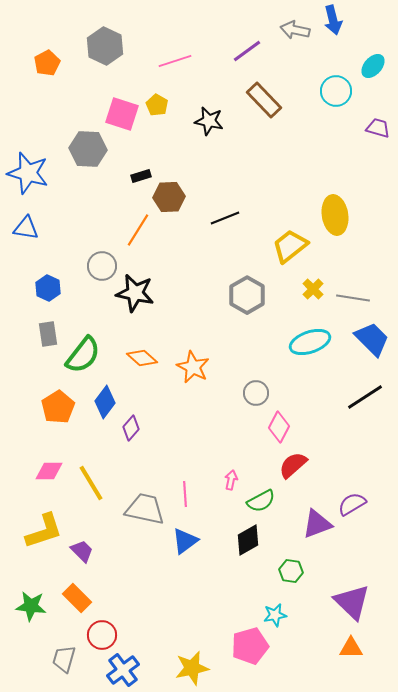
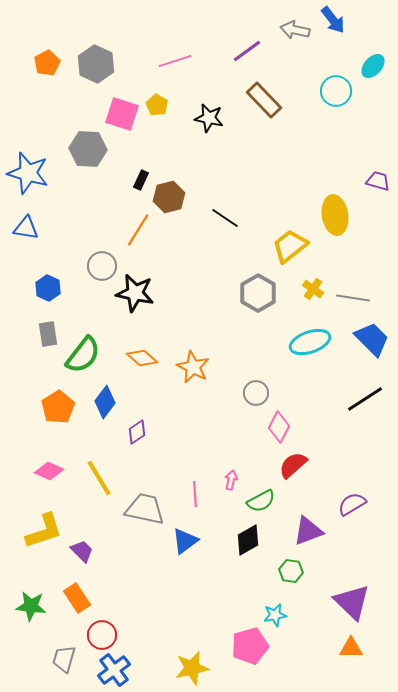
blue arrow at (333, 20): rotated 24 degrees counterclockwise
gray hexagon at (105, 46): moved 9 px left, 18 px down
black star at (209, 121): moved 3 px up
purple trapezoid at (378, 128): moved 53 px down
black rectangle at (141, 176): moved 4 px down; rotated 48 degrees counterclockwise
brown hexagon at (169, 197): rotated 12 degrees counterclockwise
black line at (225, 218): rotated 56 degrees clockwise
yellow cross at (313, 289): rotated 10 degrees counterclockwise
gray hexagon at (247, 295): moved 11 px right, 2 px up
black line at (365, 397): moved 2 px down
purple diamond at (131, 428): moved 6 px right, 4 px down; rotated 15 degrees clockwise
pink diamond at (49, 471): rotated 24 degrees clockwise
yellow line at (91, 483): moved 8 px right, 5 px up
pink line at (185, 494): moved 10 px right
purple triangle at (317, 524): moved 9 px left, 7 px down
orange rectangle at (77, 598): rotated 12 degrees clockwise
blue cross at (123, 670): moved 9 px left
